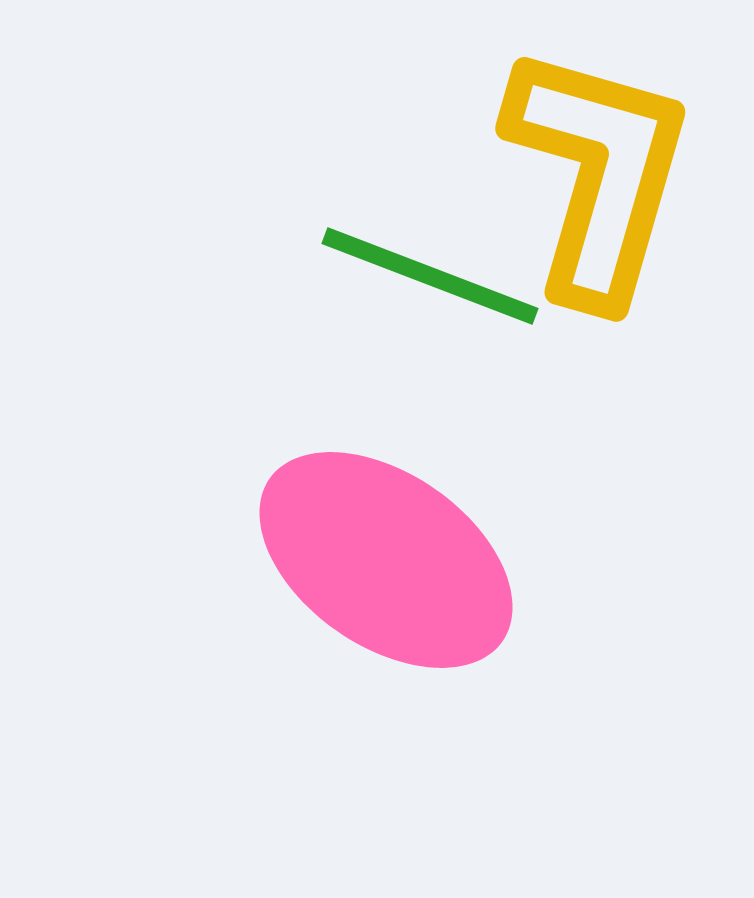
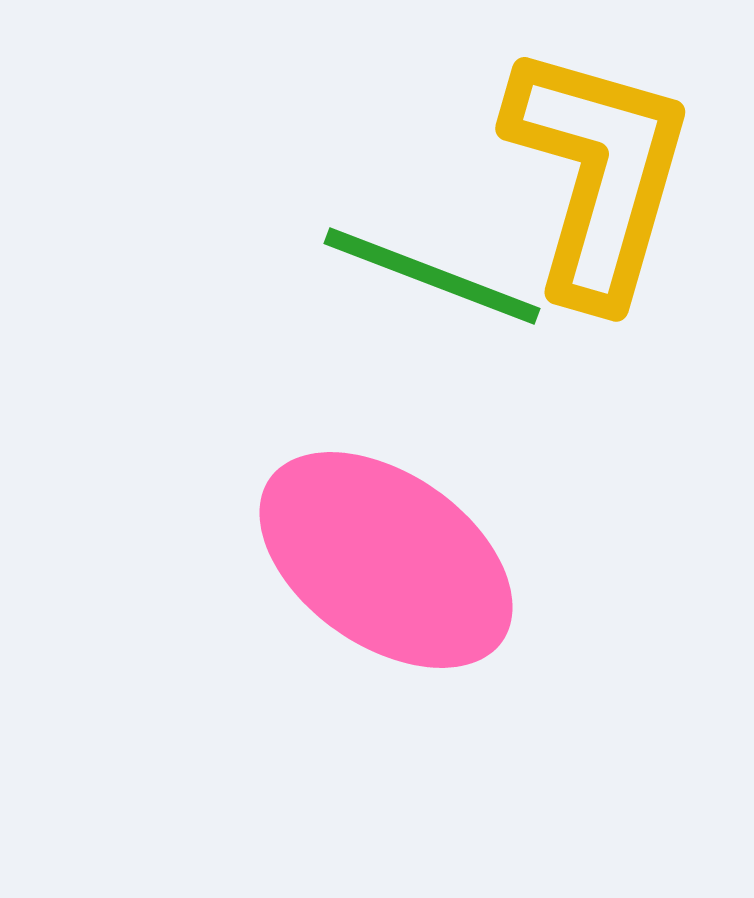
green line: moved 2 px right
